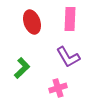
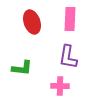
purple L-shape: rotated 40 degrees clockwise
green L-shape: rotated 50 degrees clockwise
pink cross: moved 2 px right, 2 px up; rotated 18 degrees clockwise
